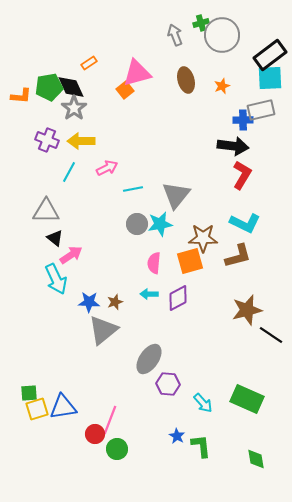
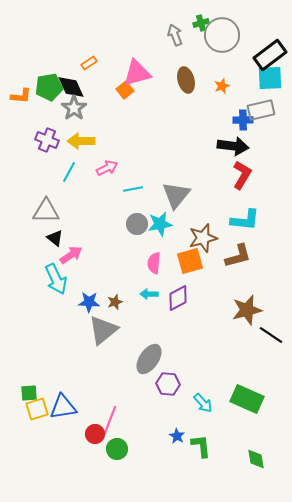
cyan L-shape at (245, 223): moved 3 px up; rotated 20 degrees counterclockwise
brown star at (203, 238): rotated 16 degrees counterclockwise
